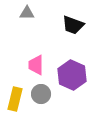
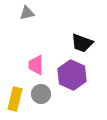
gray triangle: rotated 14 degrees counterclockwise
black trapezoid: moved 9 px right, 18 px down
